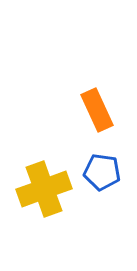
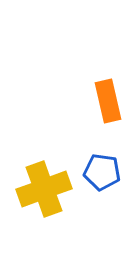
orange rectangle: moved 11 px right, 9 px up; rotated 12 degrees clockwise
